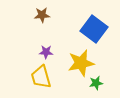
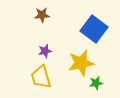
purple star: moved 1 px left, 1 px up; rotated 16 degrees counterclockwise
